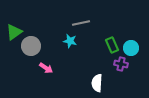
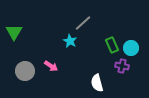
gray line: moved 2 px right; rotated 30 degrees counterclockwise
green triangle: rotated 24 degrees counterclockwise
cyan star: rotated 16 degrees clockwise
gray circle: moved 6 px left, 25 px down
purple cross: moved 1 px right, 2 px down
pink arrow: moved 5 px right, 2 px up
white semicircle: rotated 18 degrees counterclockwise
